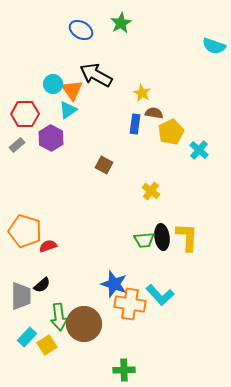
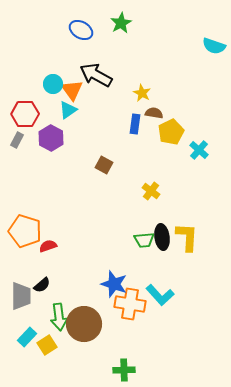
gray rectangle: moved 5 px up; rotated 21 degrees counterclockwise
